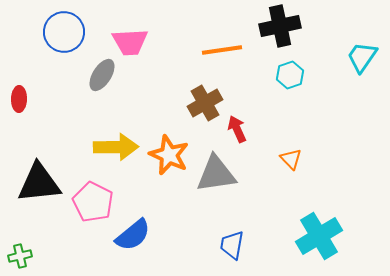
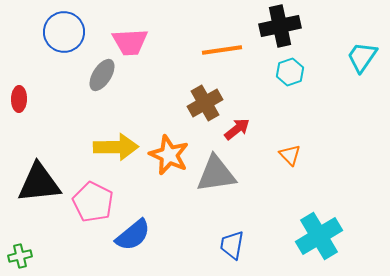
cyan hexagon: moved 3 px up
red arrow: rotated 76 degrees clockwise
orange triangle: moved 1 px left, 4 px up
